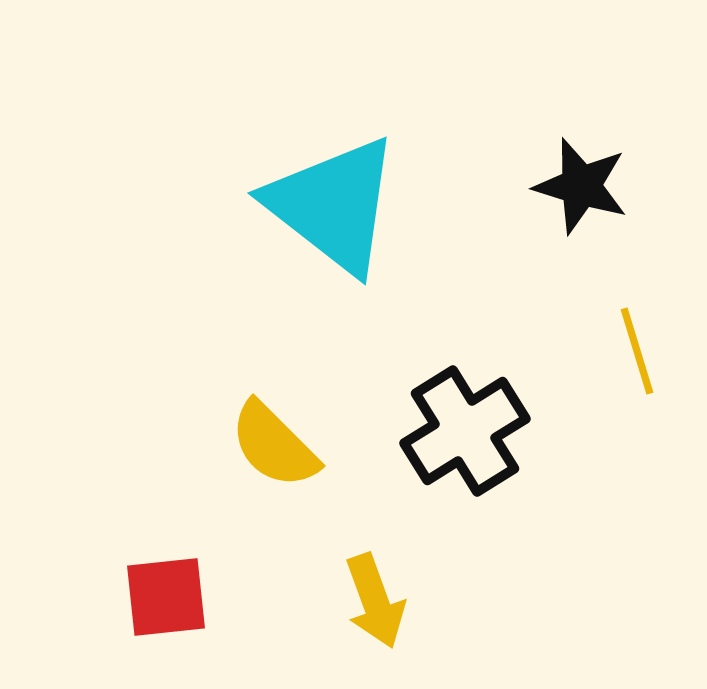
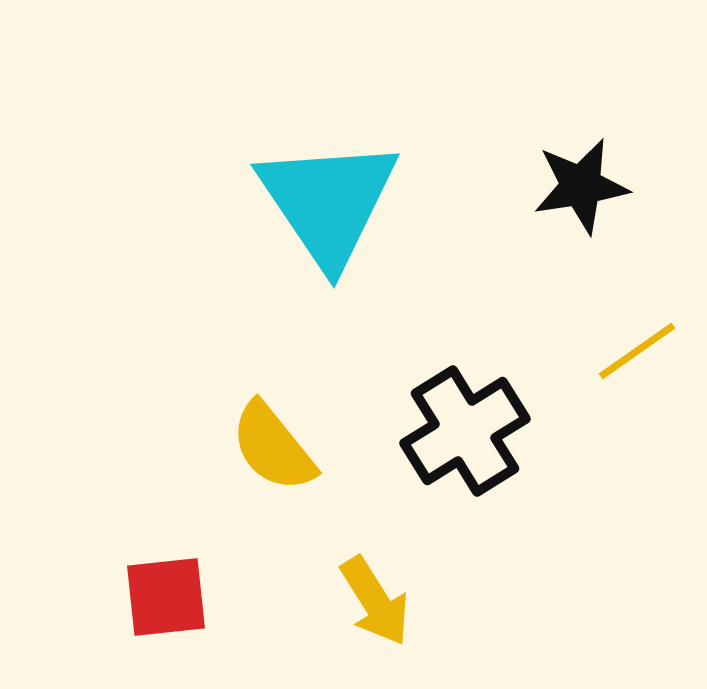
black star: rotated 26 degrees counterclockwise
cyan triangle: moved 5 px left, 3 px up; rotated 18 degrees clockwise
yellow line: rotated 72 degrees clockwise
yellow semicircle: moved 1 px left, 2 px down; rotated 6 degrees clockwise
yellow arrow: rotated 12 degrees counterclockwise
